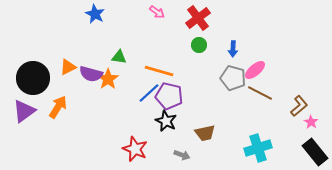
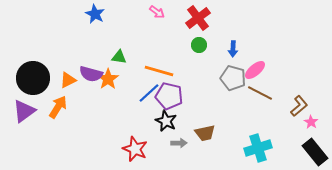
orange triangle: moved 13 px down
gray arrow: moved 3 px left, 12 px up; rotated 21 degrees counterclockwise
